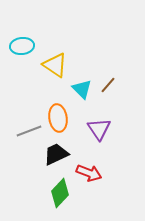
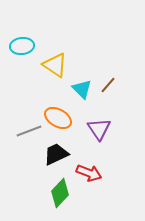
orange ellipse: rotated 52 degrees counterclockwise
